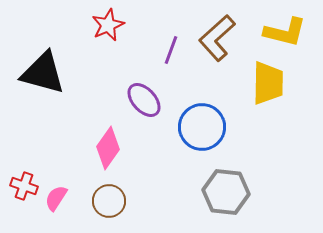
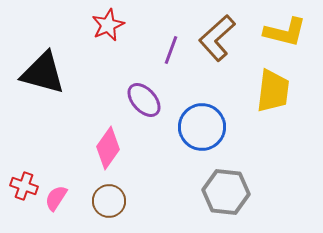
yellow trapezoid: moved 5 px right, 8 px down; rotated 6 degrees clockwise
